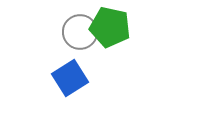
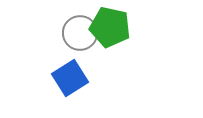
gray circle: moved 1 px down
